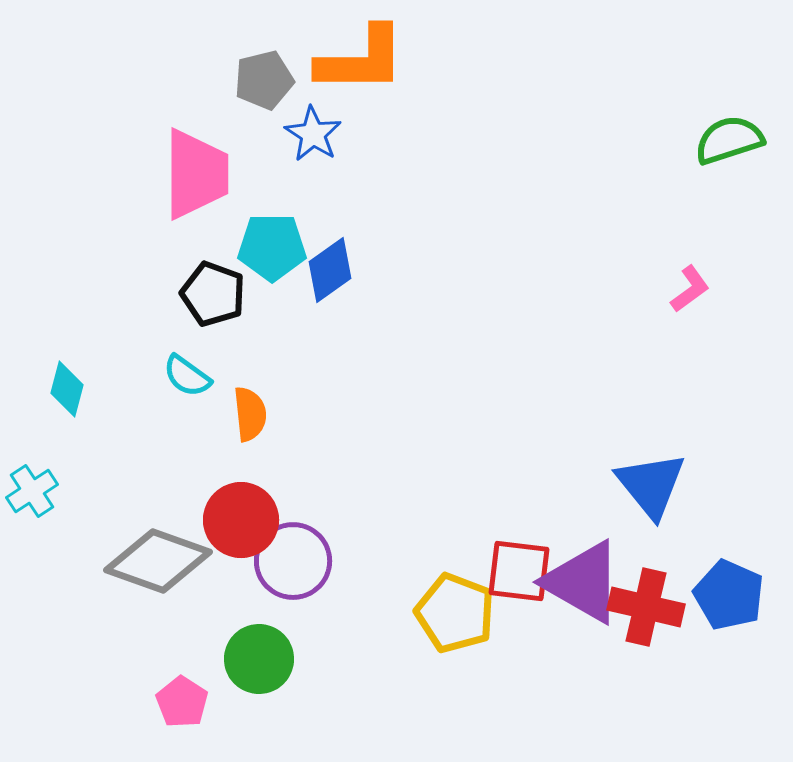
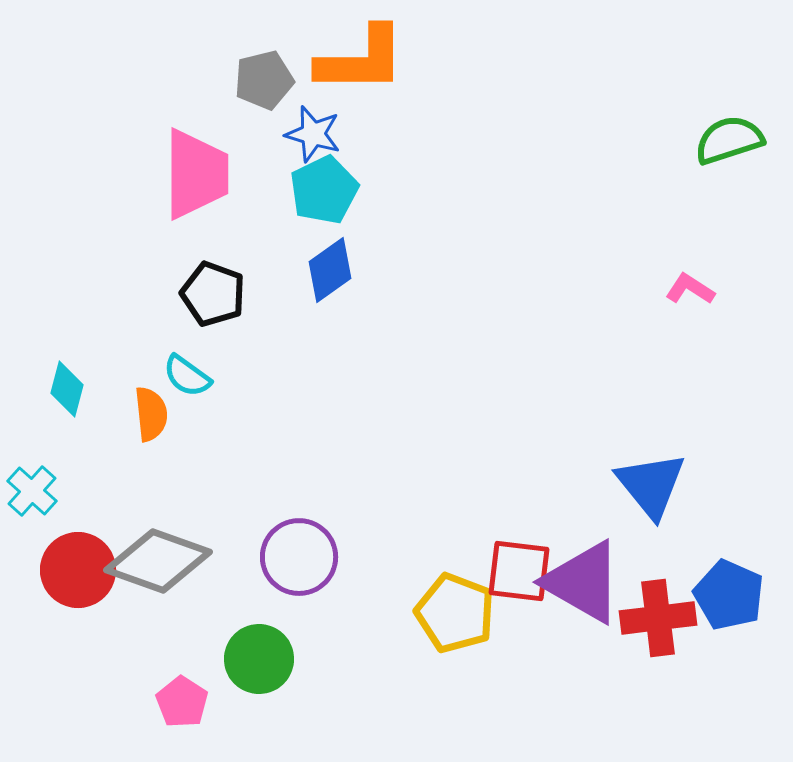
blue star: rotated 16 degrees counterclockwise
cyan pentagon: moved 52 px right, 57 px up; rotated 26 degrees counterclockwise
pink L-shape: rotated 111 degrees counterclockwise
orange semicircle: moved 99 px left
cyan cross: rotated 15 degrees counterclockwise
red circle: moved 163 px left, 50 px down
purple circle: moved 6 px right, 4 px up
red cross: moved 12 px right, 11 px down; rotated 20 degrees counterclockwise
